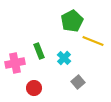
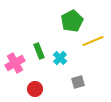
yellow line: rotated 45 degrees counterclockwise
cyan cross: moved 4 px left
pink cross: rotated 18 degrees counterclockwise
gray square: rotated 24 degrees clockwise
red circle: moved 1 px right, 1 px down
